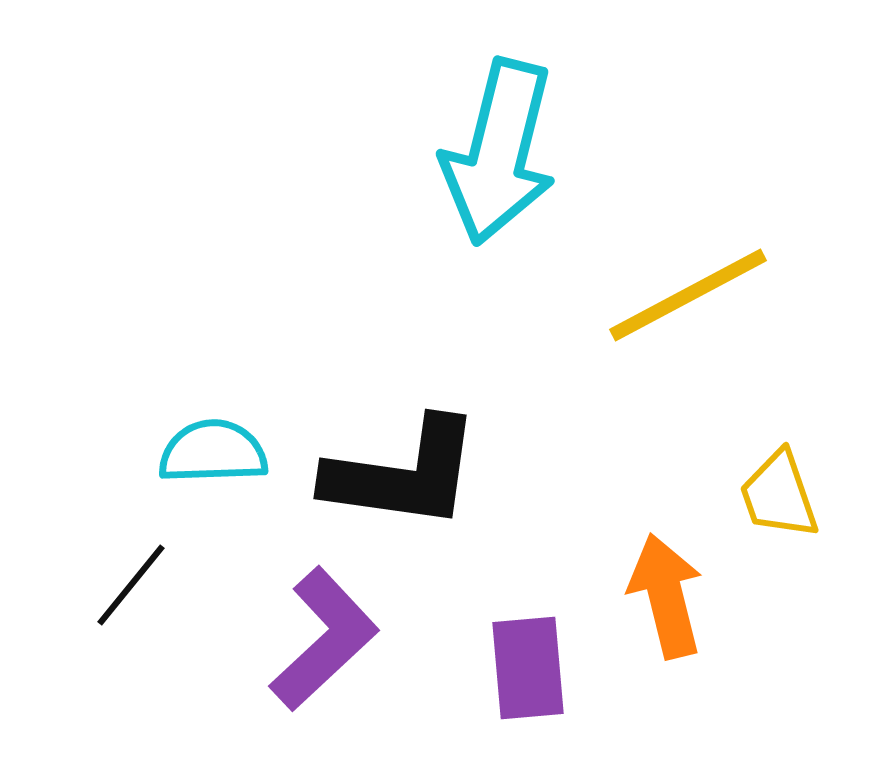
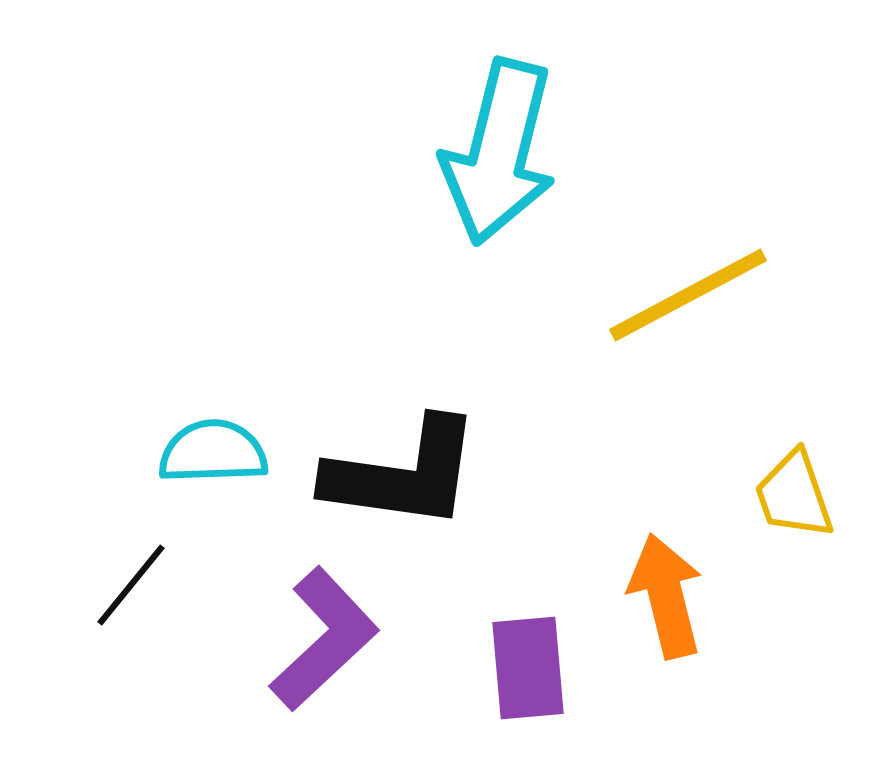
yellow trapezoid: moved 15 px right
